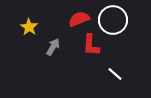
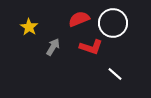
white circle: moved 3 px down
red L-shape: moved 2 px down; rotated 75 degrees counterclockwise
